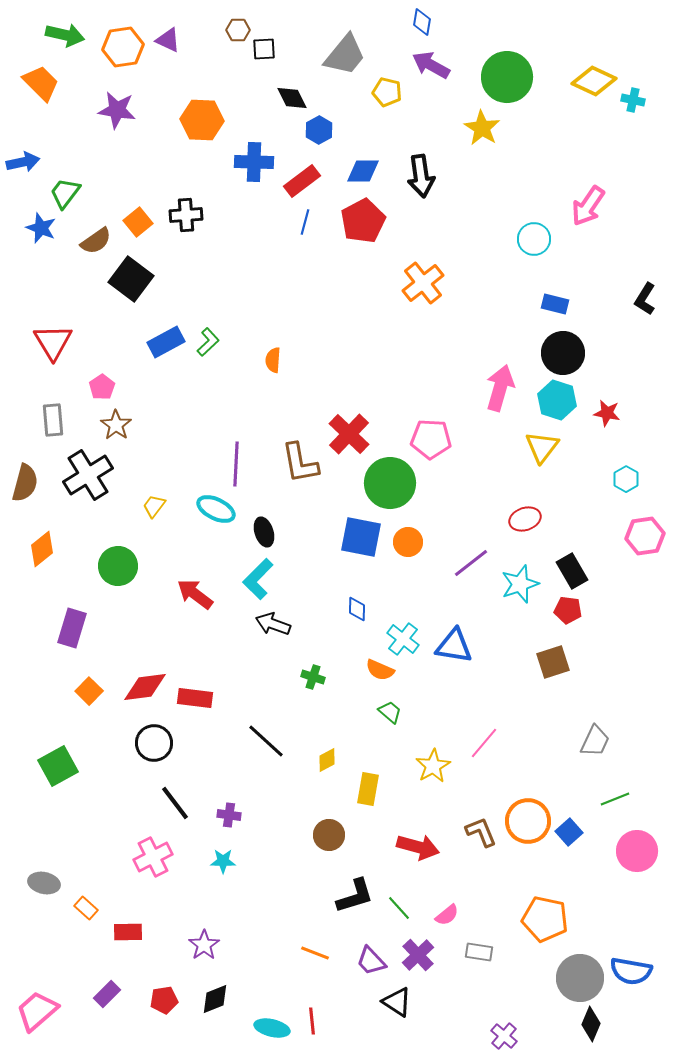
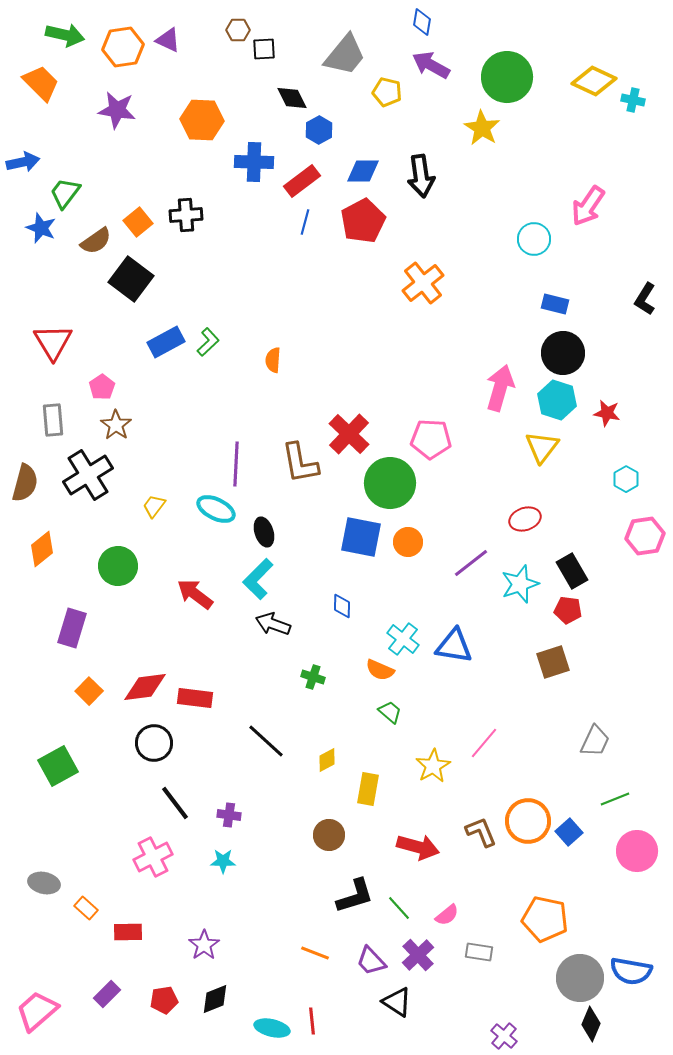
blue diamond at (357, 609): moved 15 px left, 3 px up
